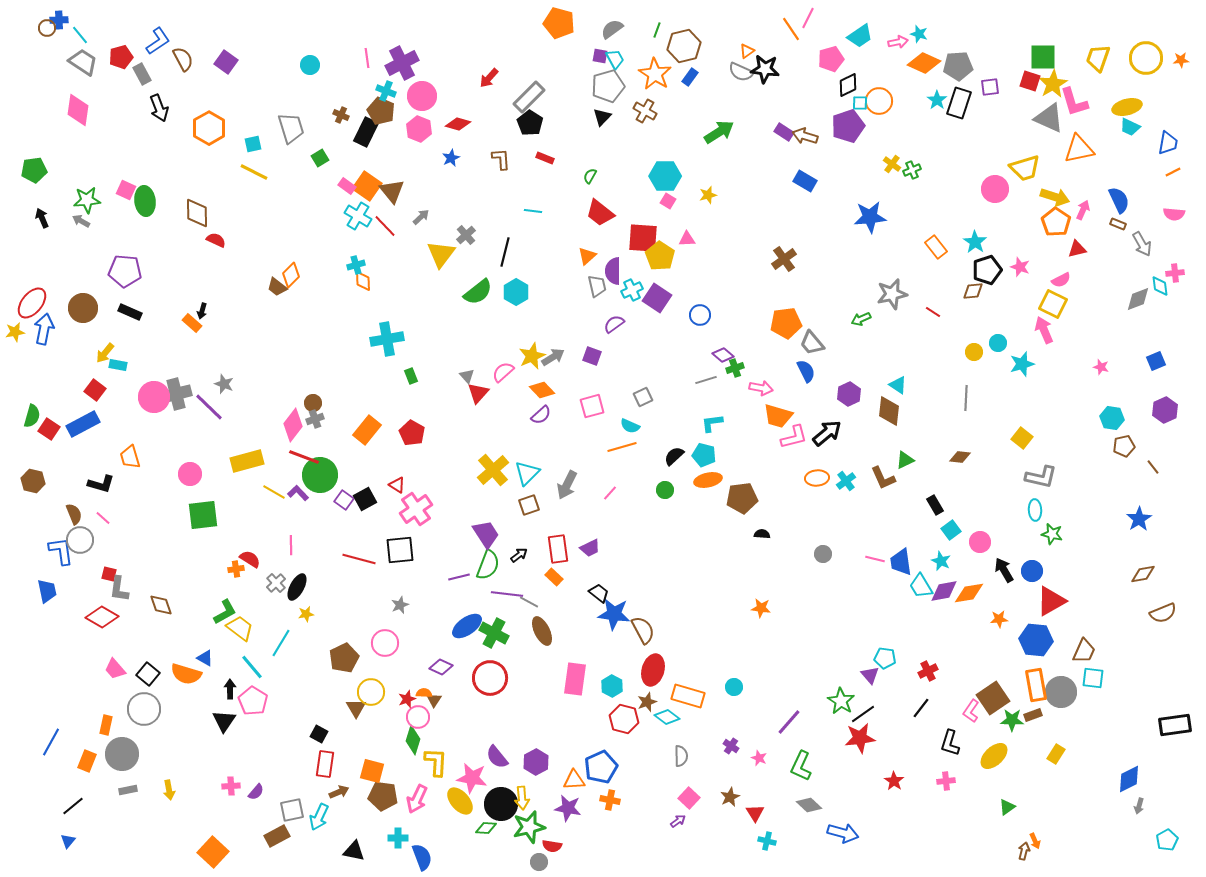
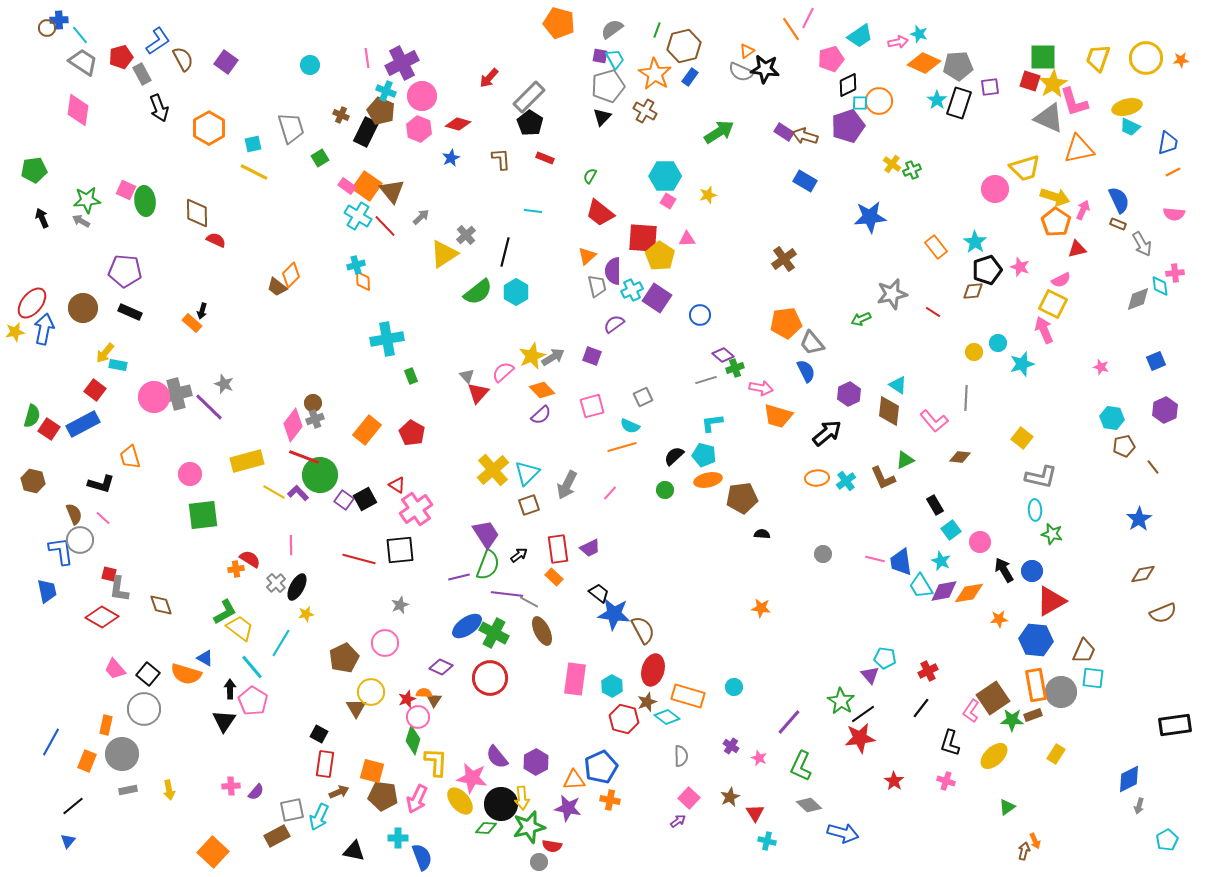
yellow triangle at (441, 254): moved 3 px right; rotated 20 degrees clockwise
pink L-shape at (794, 437): moved 140 px right, 16 px up; rotated 64 degrees clockwise
pink cross at (946, 781): rotated 24 degrees clockwise
